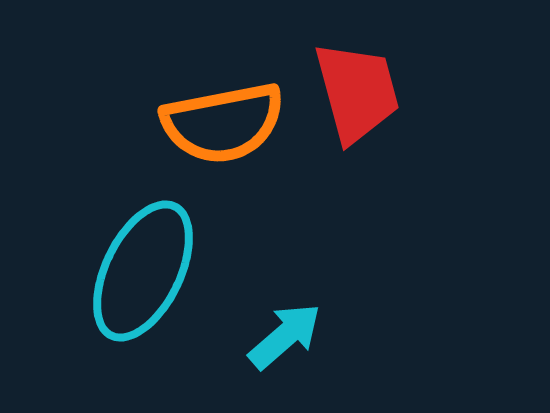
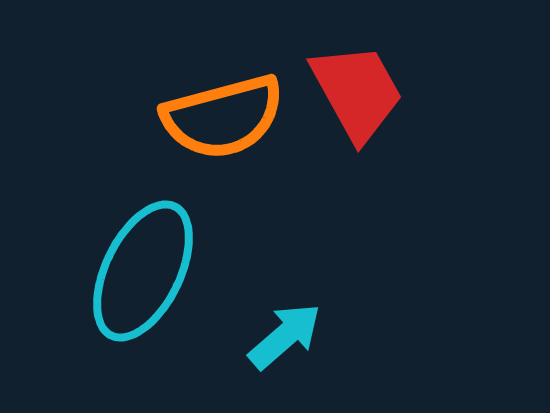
red trapezoid: rotated 14 degrees counterclockwise
orange semicircle: moved 6 px up; rotated 4 degrees counterclockwise
